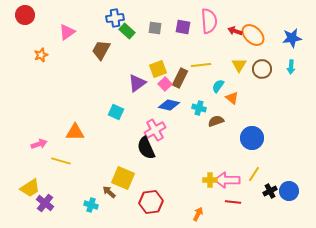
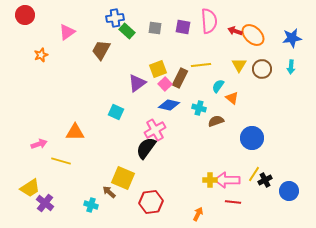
black semicircle at (146, 148): rotated 60 degrees clockwise
black cross at (270, 191): moved 5 px left, 11 px up
